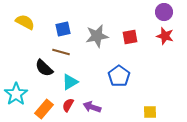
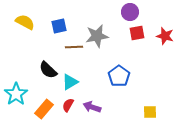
purple circle: moved 34 px left
blue square: moved 4 px left, 3 px up
red square: moved 7 px right, 4 px up
brown line: moved 13 px right, 5 px up; rotated 18 degrees counterclockwise
black semicircle: moved 4 px right, 2 px down
